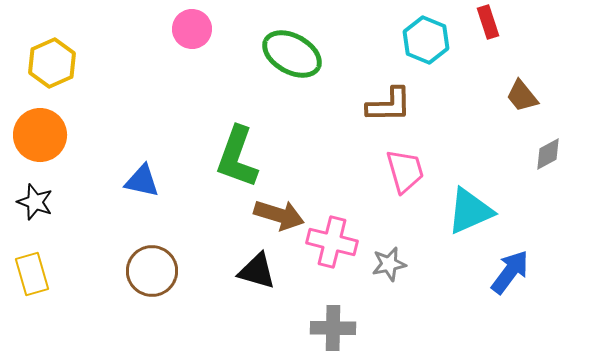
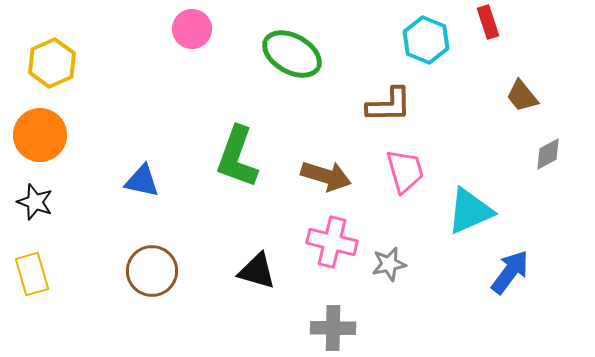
brown arrow: moved 47 px right, 39 px up
